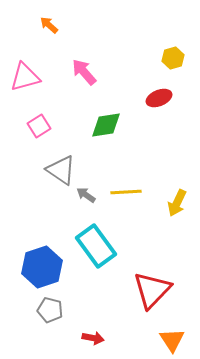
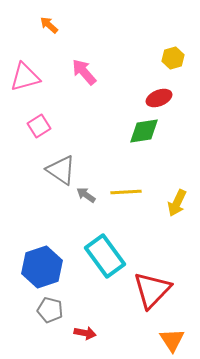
green diamond: moved 38 px right, 6 px down
cyan rectangle: moved 9 px right, 10 px down
red arrow: moved 8 px left, 5 px up
